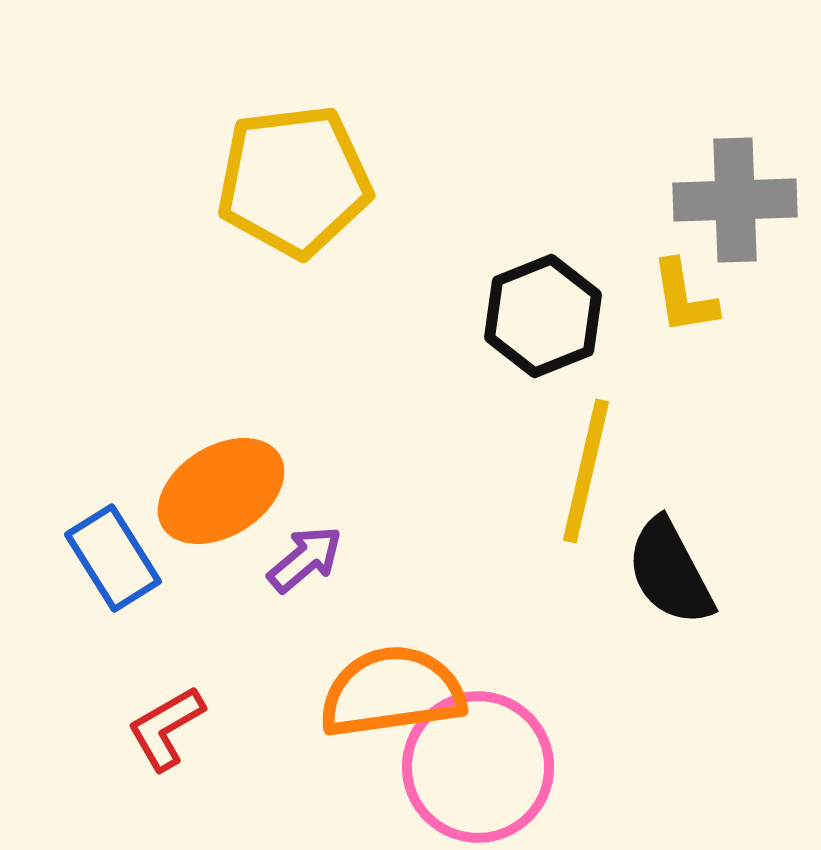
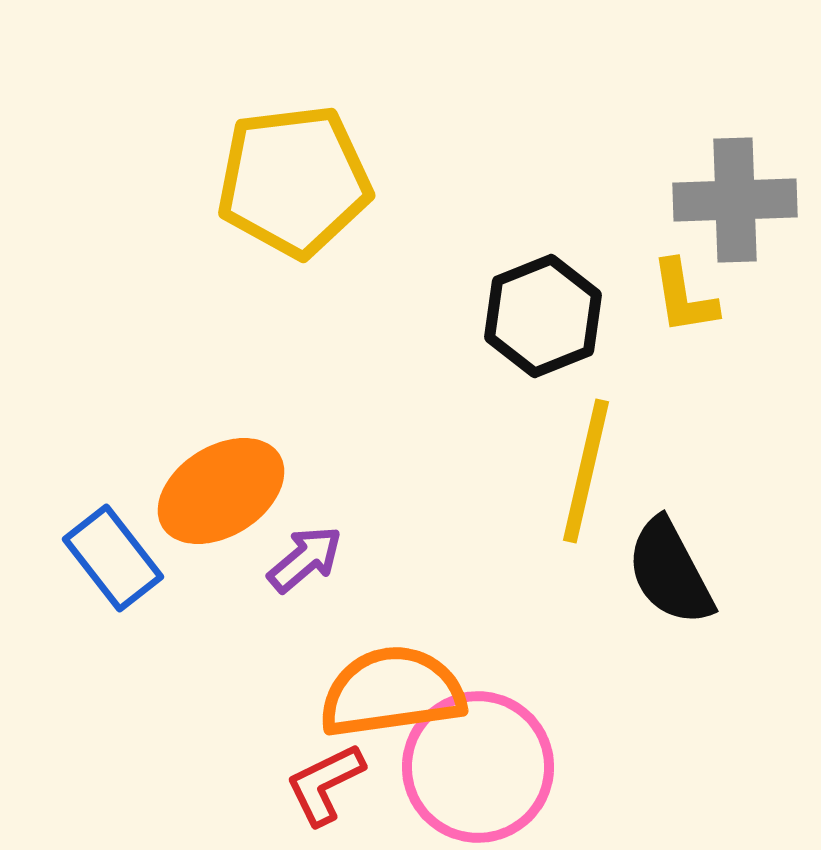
blue rectangle: rotated 6 degrees counterclockwise
red L-shape: moved 159 px right, 56 px down; rotated 4 degrees clockwise
